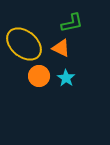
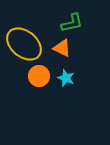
orange triangle: moved 1 px right
cyan star: rotated 12 degrees counterclockwise
